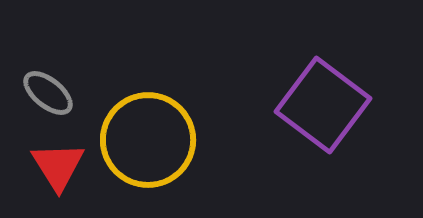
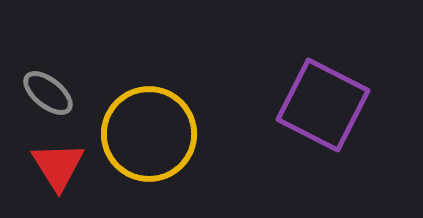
purple square: rotated 10 degrees counterclockwise
yellow circle: moved 1 px right, 6 px up
